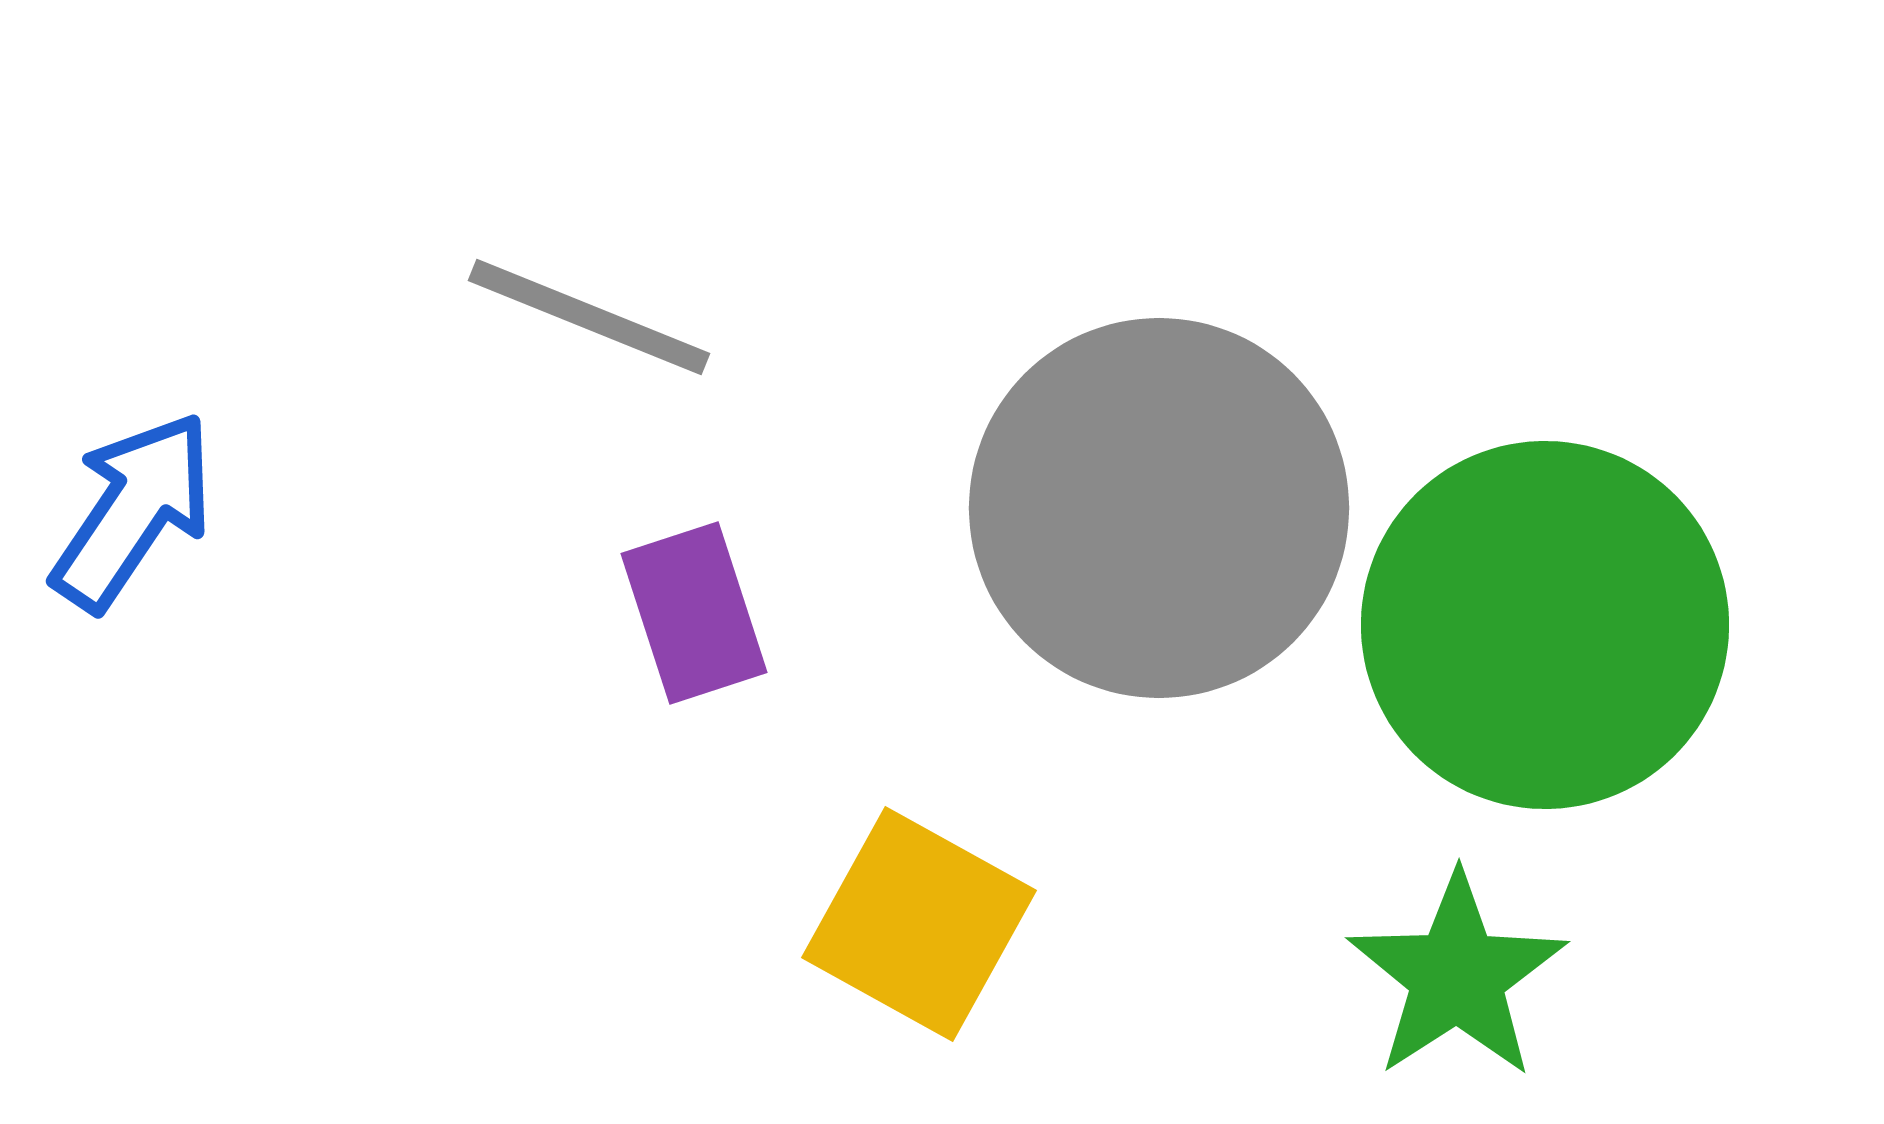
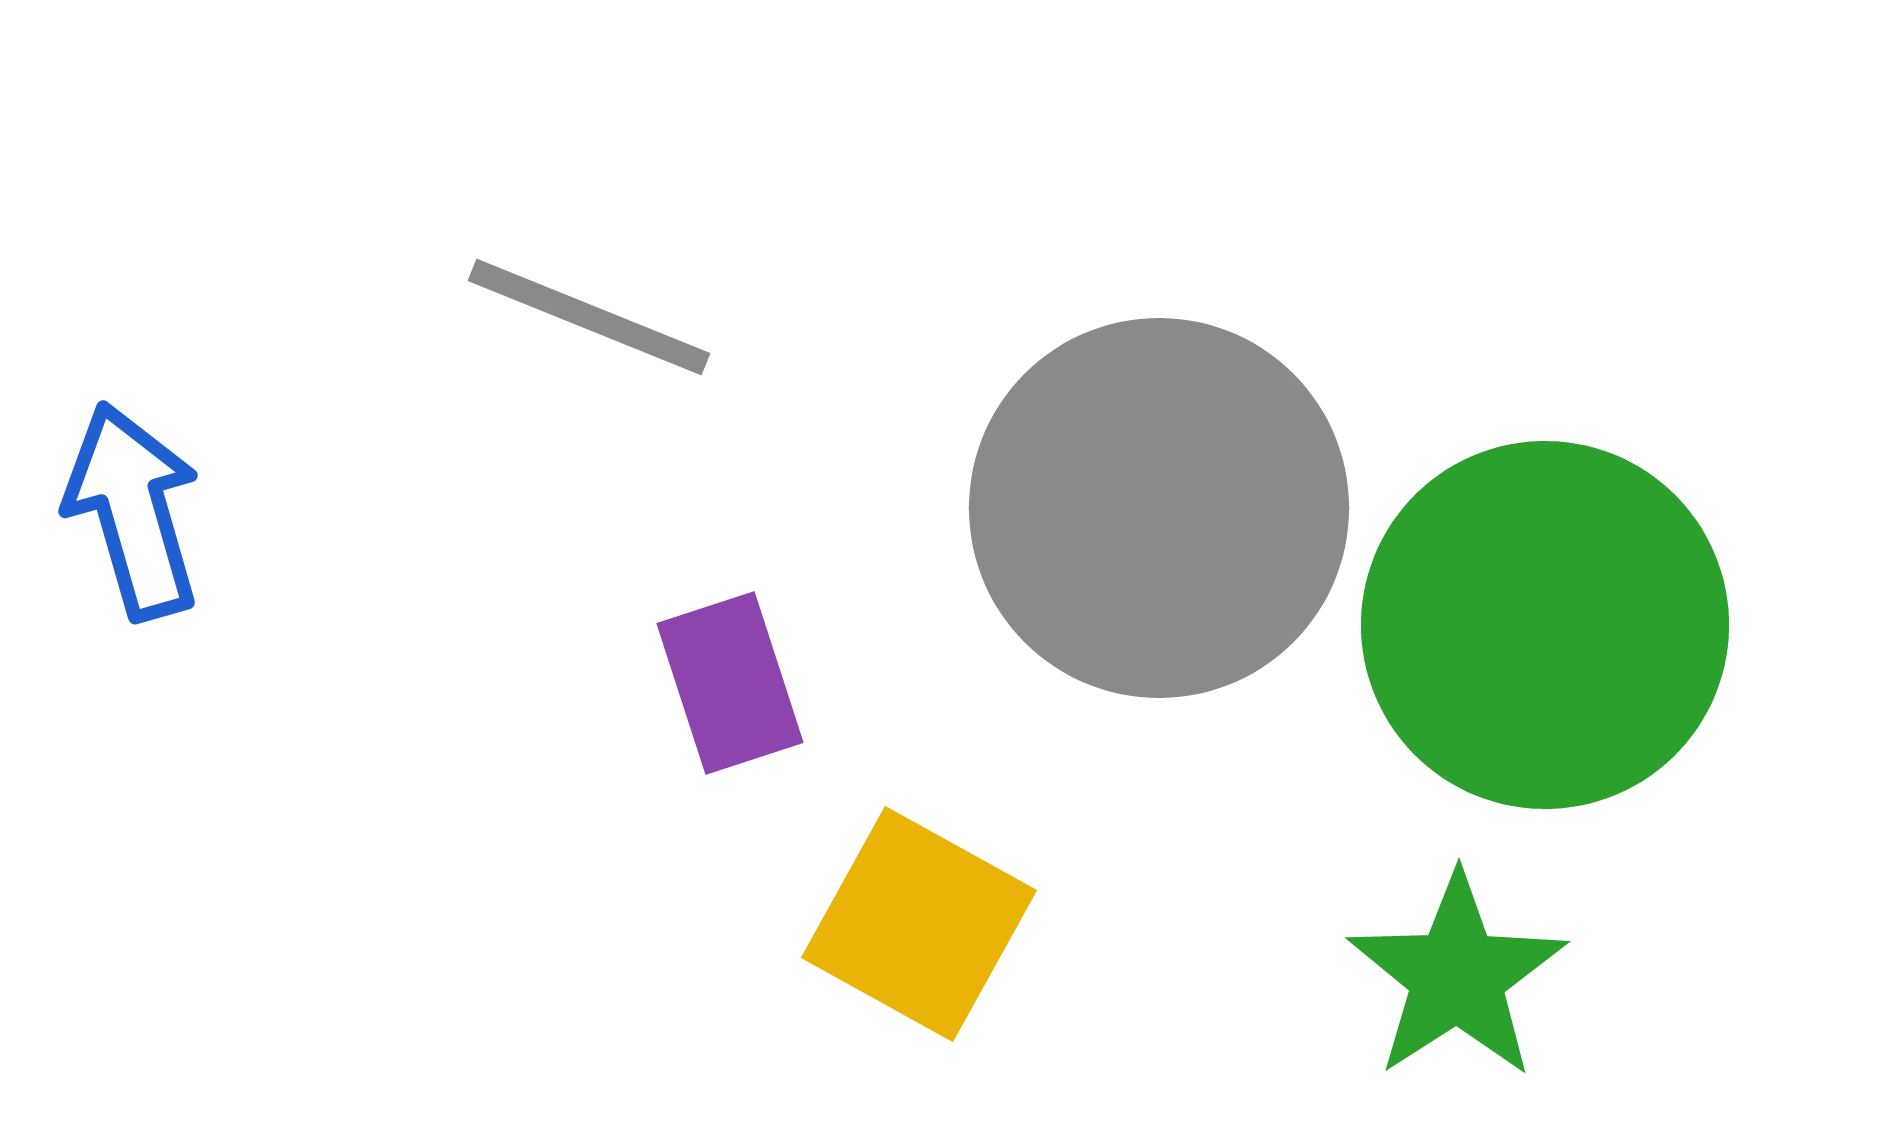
blue arrow: rotated 50 degrees counterclockwise
purple rectangle: moved 36 px right, 70 px down
